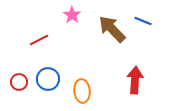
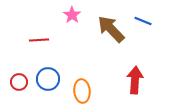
brown arrow: moved 1 px left
red line: rotated 24 degrees clockwise
